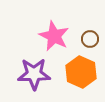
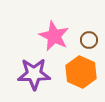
brown circle: moved 1 px left, 1 px down
